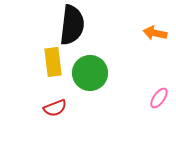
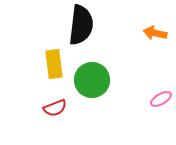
black semicircle: moved 9 px right
yellow rectangle: moved 1 px right, 2 px down
green circle: moved 2 px right, 7 px down
pink ellipse: moved 2 px right, 1 px down; rotated 25 degrees clockwise
